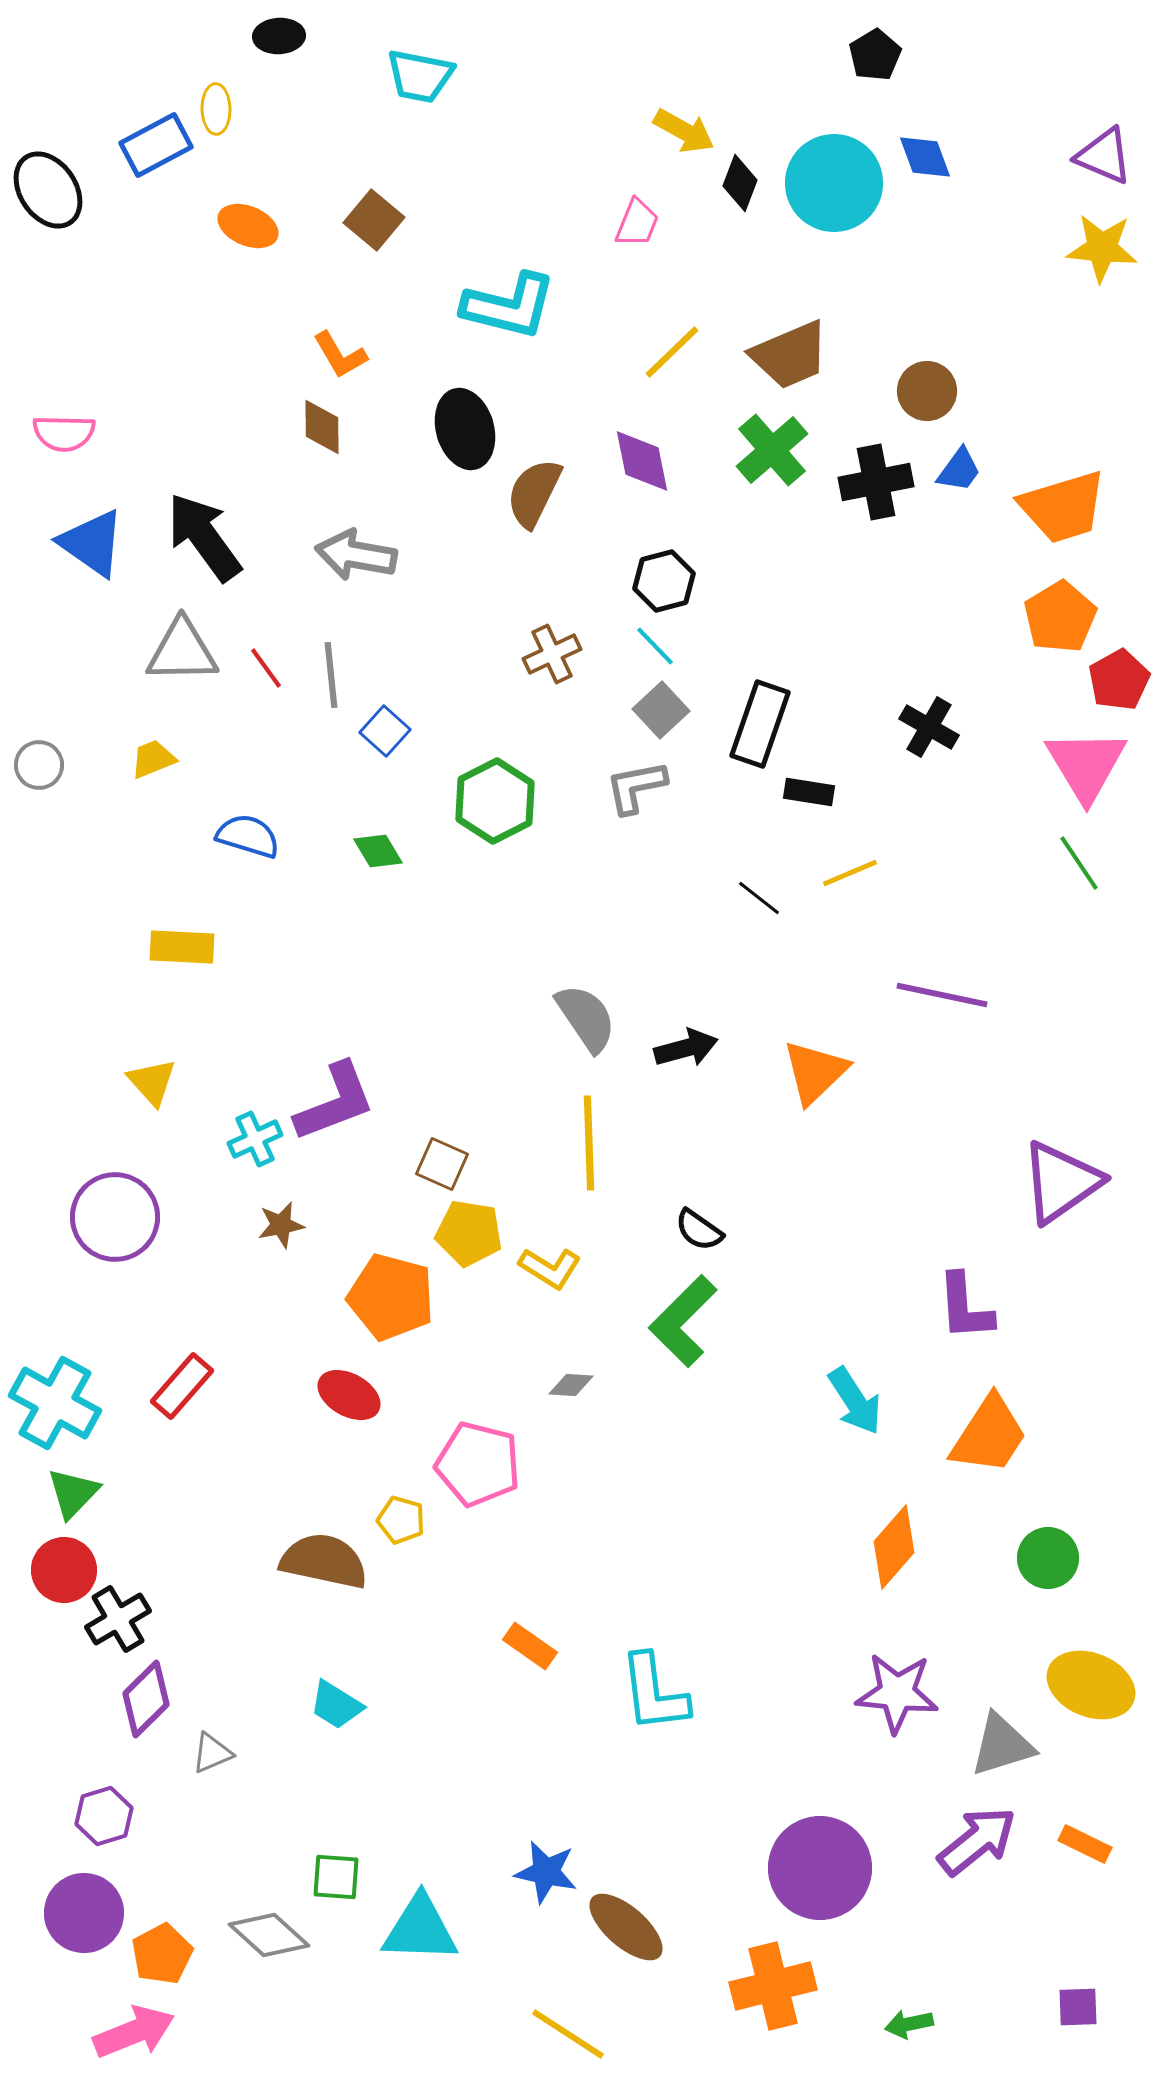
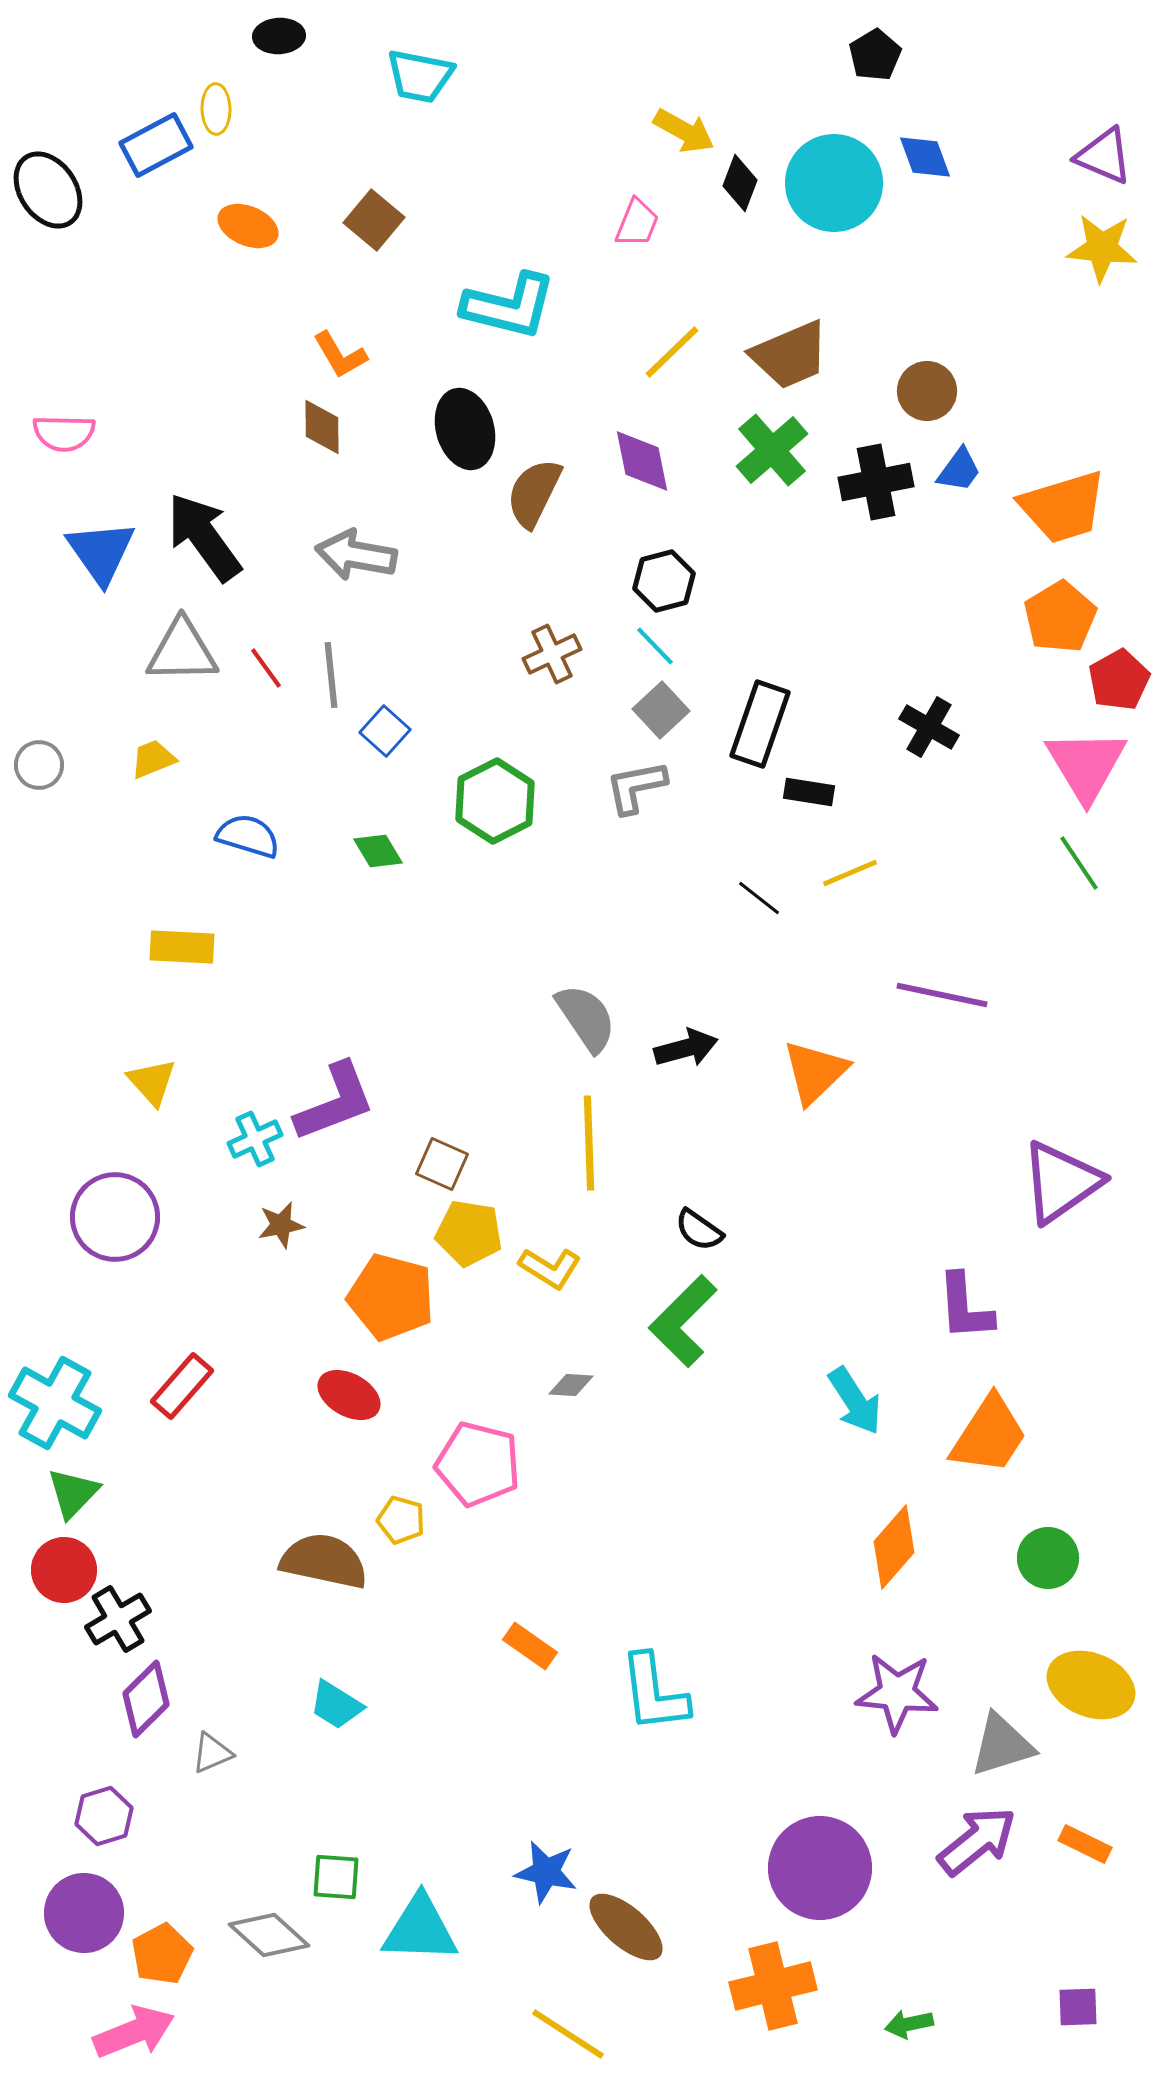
blue triangle at (92, 543): moved 9 px right, 9 px down; rotated 20 degrees clockwise
